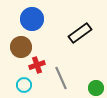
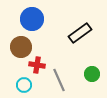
red cross: rotated 28 degrees clockwise
gray line: moved 2 px left, 2 px down
green circle: moved 4 px left, 14 px up
